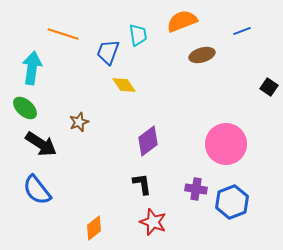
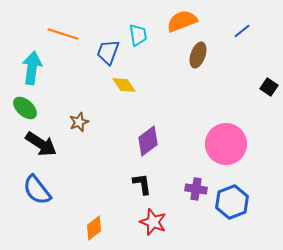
blue line: rotated 18 degrees counterclockwise
brown ellipse: moved 4 px left; rotated 55 degrees counterclockwise
